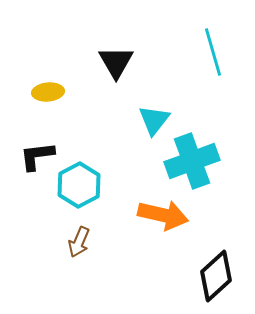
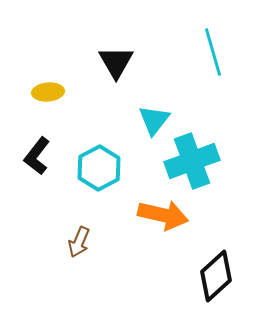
black L-shape: rotated 45 degrees counterclockwise
cyan hexagon: moved 20 px right, 17 px up
